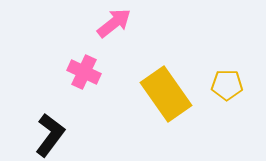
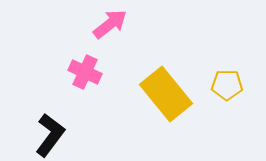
pink arrow: moved 4 px left, 1 px down
pink cross: moved 1 px right
yellow rectangle: rotated 4 degrees counterclockwise
